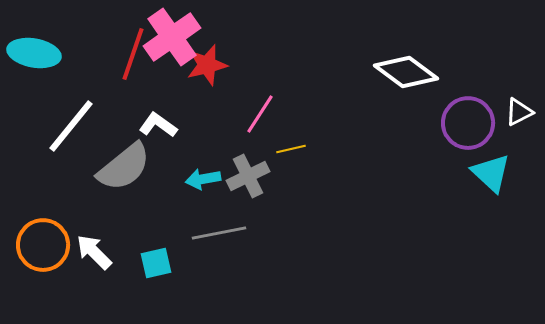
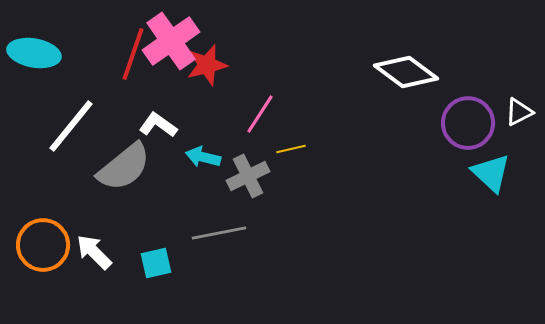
pink cross: moved 1 px left, 4 px down
cyan arrow: moved 22 px up; rotated 24 degrees clockwise
